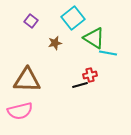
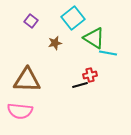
pink semicircle: rotated 20 degrees clockwise
